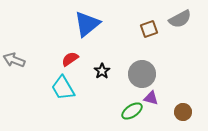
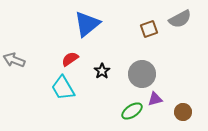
purple triangle: moved 4 px right, 1 px down; rotated 28 degrees counterclockwise
